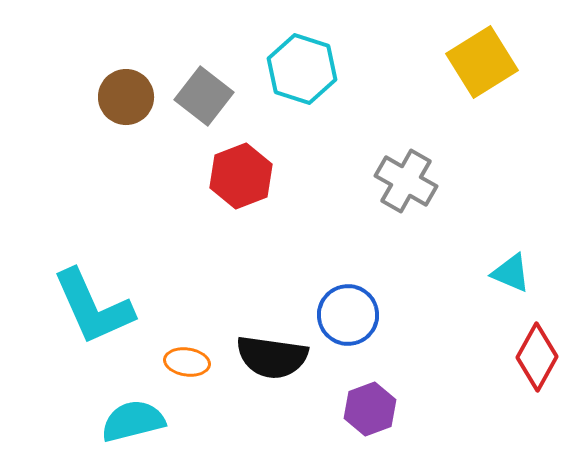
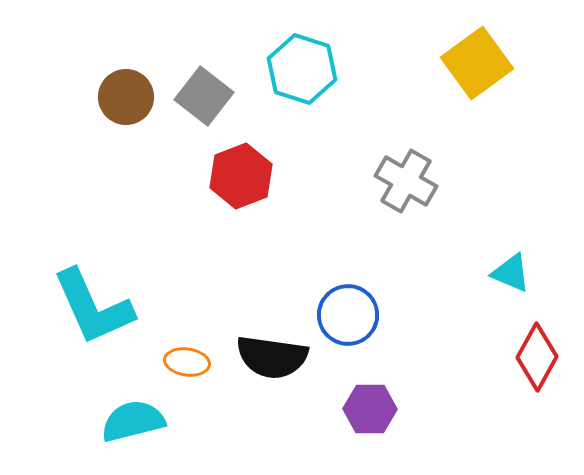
yellow square: moved 5 px left, 1 px down; rotated 4 degrees counterclockwise
purple hexagon: rotated 21 degrees clockwise
